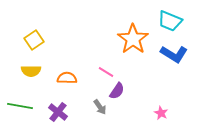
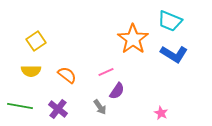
yellow square: moved 2 px right, 1 px down
pink line: rotated 56 degrees counterclockwise
orange semicircle: moved 3 px up; rotated 36 degrees clockwise
purple cross: moved 3 px up
